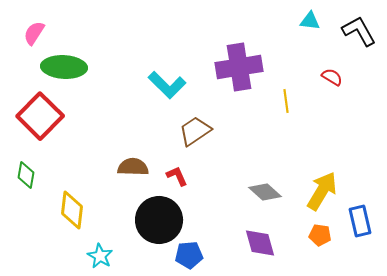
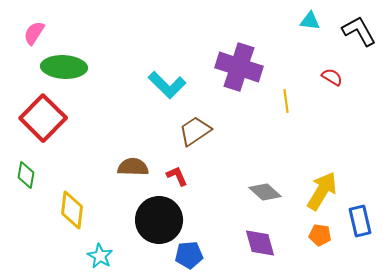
purple cross: rotated 27 degrees clockwise
red square: moved 3 px right, 2 px down
